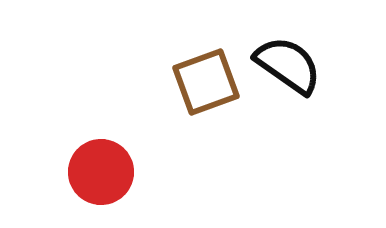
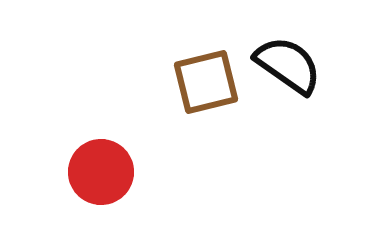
brown square: rotated 6 degrees clockwise
